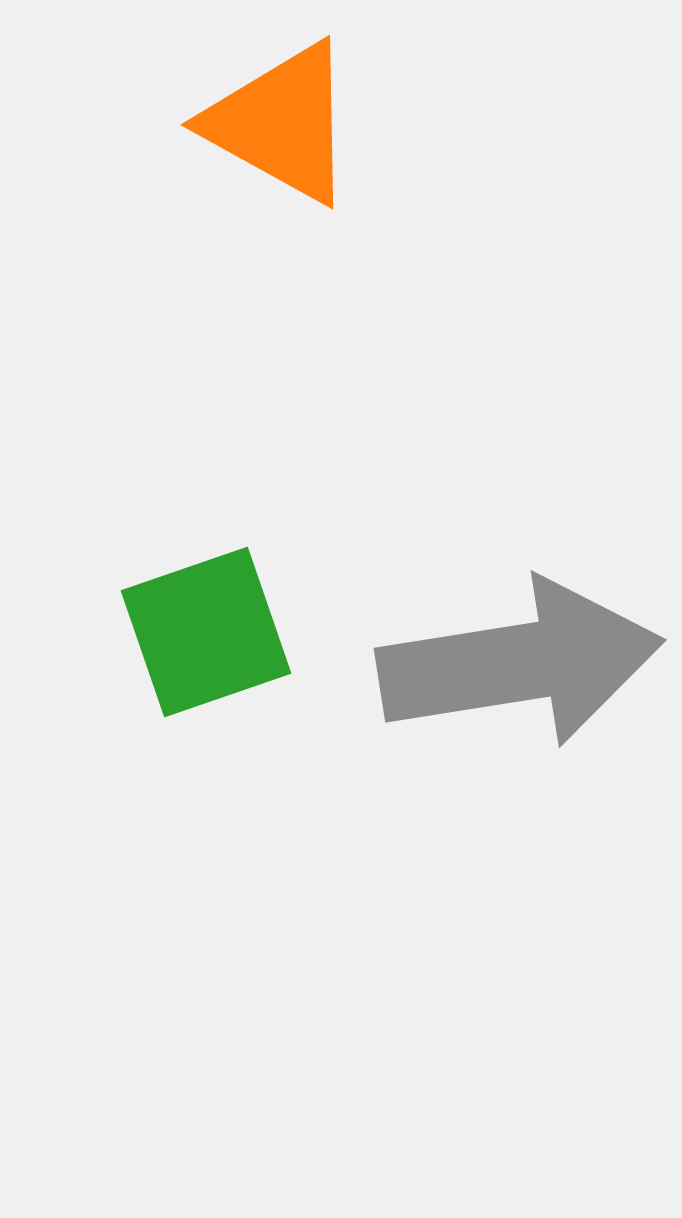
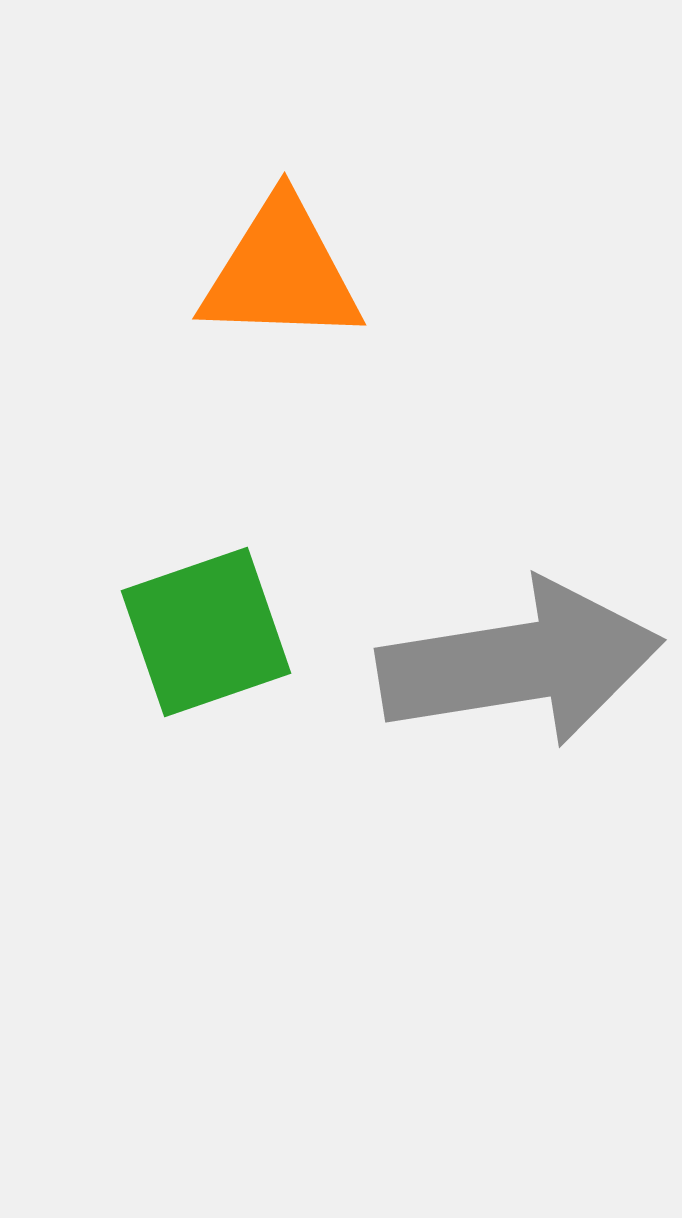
orange triangle: moved 149 px down; rotated 27 degrees counterclockwise
